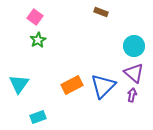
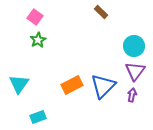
brown rectangle: rotated 24 degrees clockwise
purple triangle: moved 1 px right, 2 px up; rotated 25 degrees clockwise
